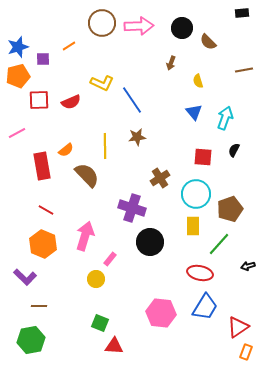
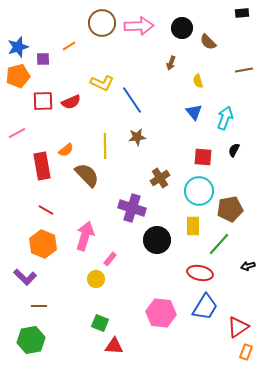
red square at (39, 100): moved 4 px right, 1 px down
cyan circle at (196, 194): moved 3 px right, 3 px up
brown pentagon at (230, 209): rotated 10 degrees clockwise
black circle at (150, 242): moved 7 px right, 2 px up
